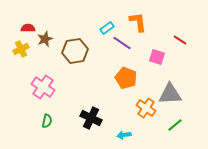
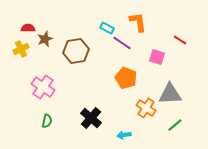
cyan rectangle: rotated 64 degrees clockwise
brown hexagon: moved 1 px right
black cross: rotated 15 degrees clockwise
